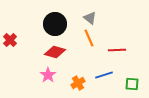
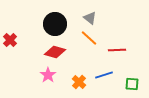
orange line: rotated 24 degrees counterclockwise
orange cross: moved 1 px right, 1 px up; rotated 16 degrees counterclockwise
